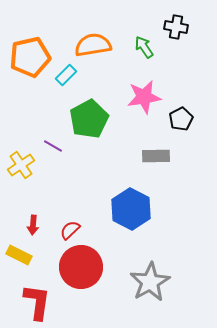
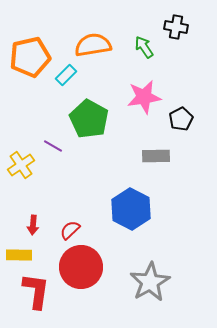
green pentagon: rotated 15 degrees counterclockwise
yellow rectangle: rotated 25 degrees counterclockwise
red L-shape: moved 1 px left, 11 px up
